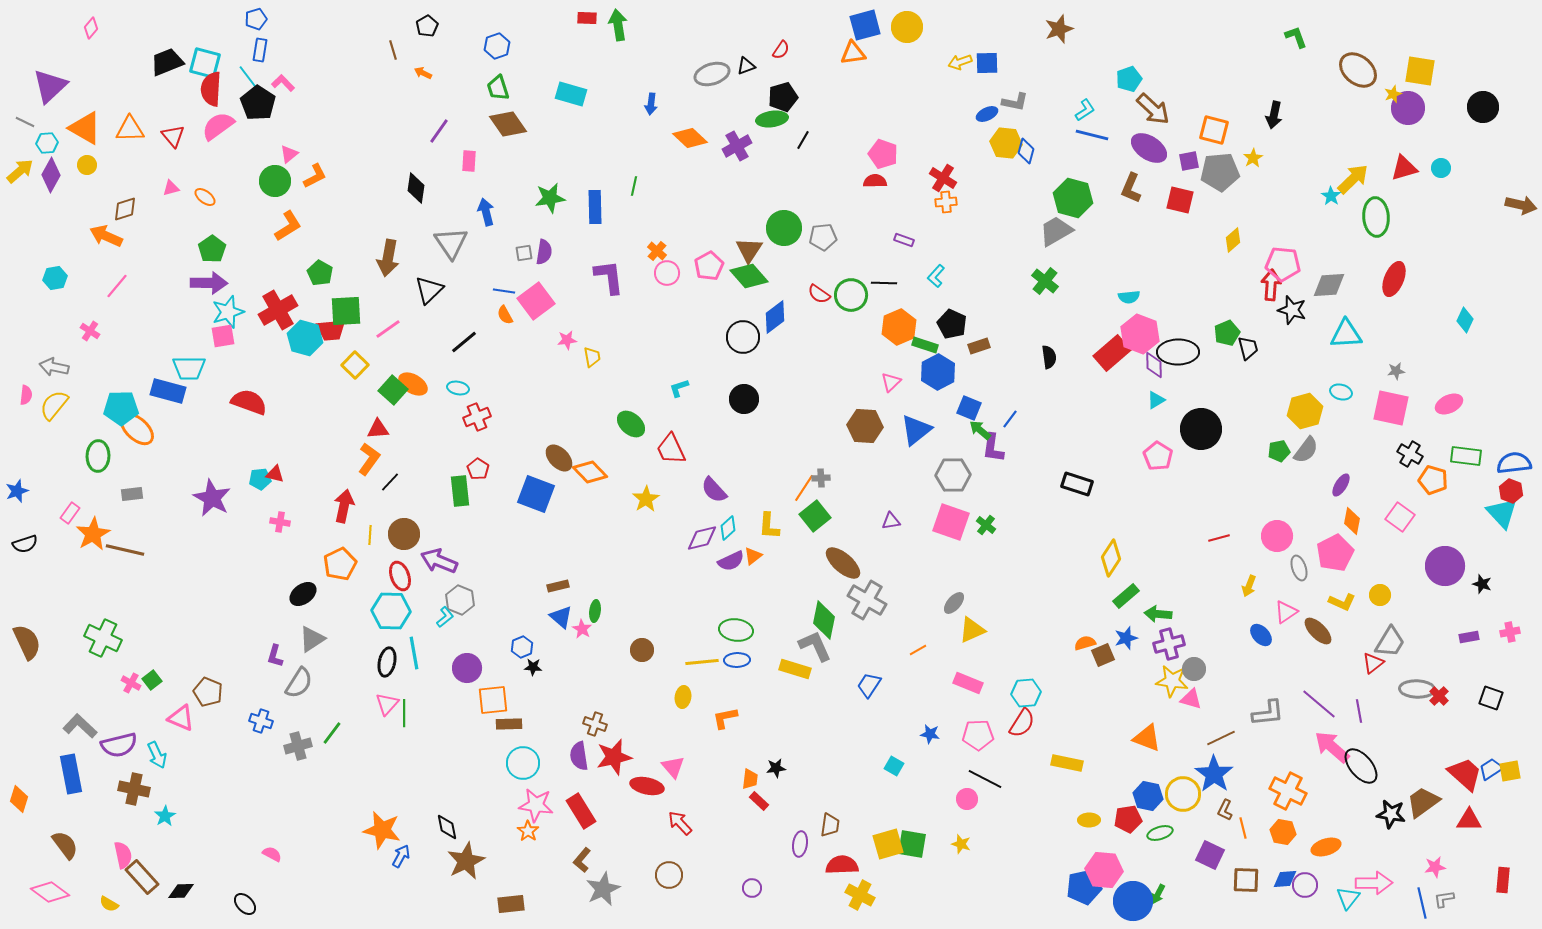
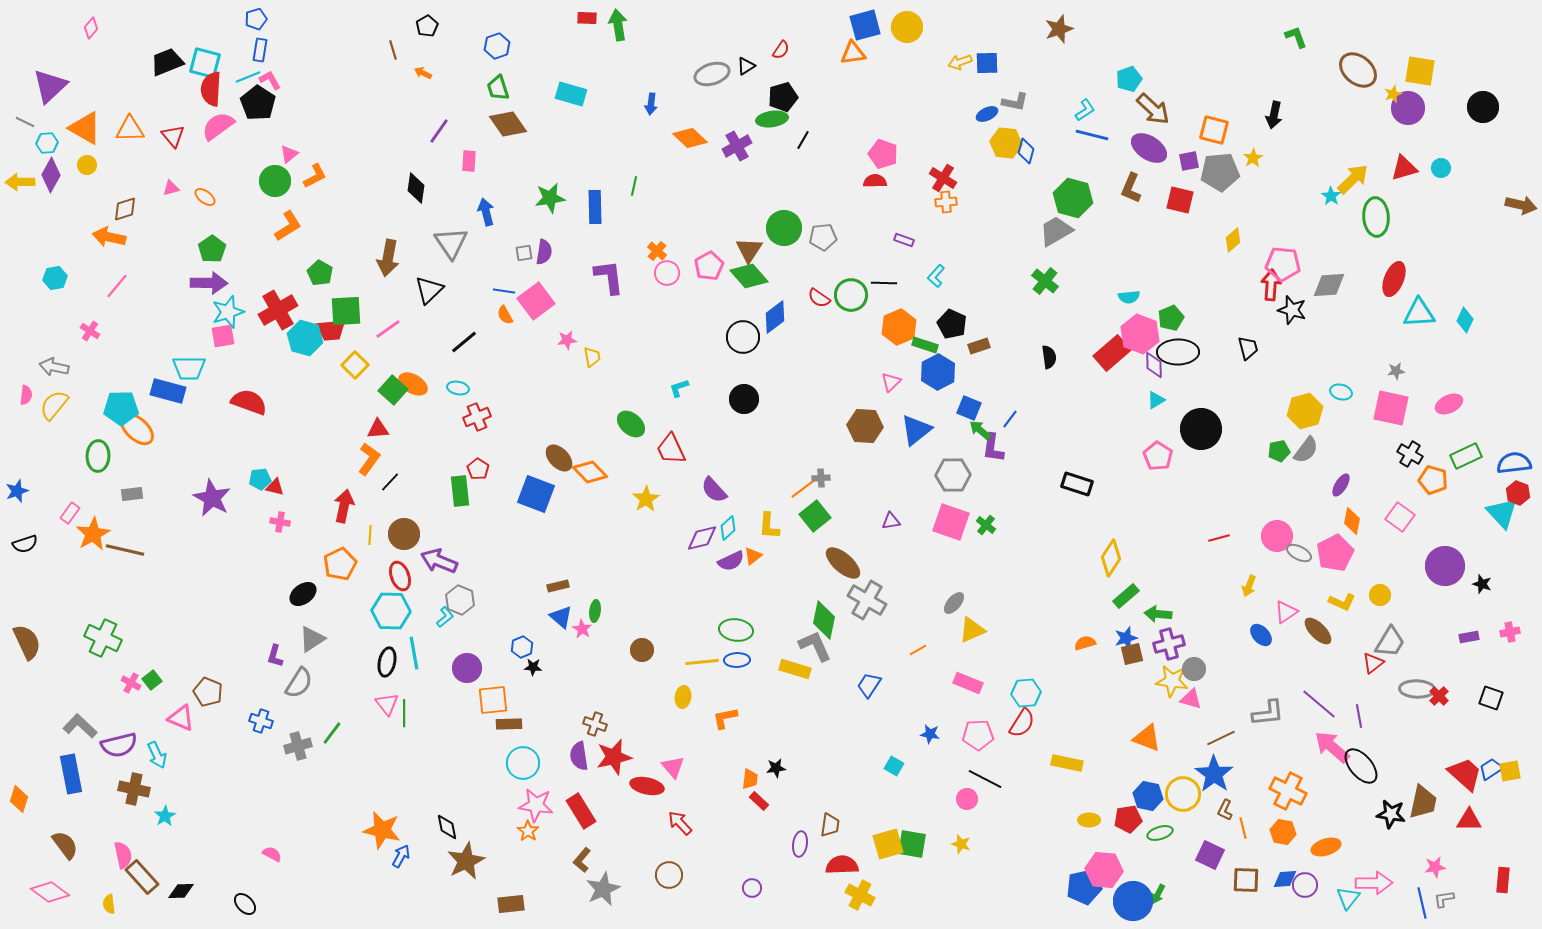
black triangle at (746, 66): rotated 12 degrees counterclockwise
cyan line at (248, 77): rotated 75 degrees counterclockwise
pink L-shape at (283, 83): moved 13 px left, 3 px up; rotated 15 degrees clockwise
yellow arrow at (20, 171): moved 11 px down; rotated 140 degrees counterclockwise
orange arrow at (106, 236): moved 3 px right, 1 px down; rotated 12 degrees counterclockwise
red semicircle at (819, 294): moved 4 px down
green pentagon at (1227, 333): moved 56 px left, 15 px up
cyan triangle at (1346, 334): moved 73 px right, 21 px up
green rectangle at (1466, 456): rotated 32 degrees counterclockwise
red triangle at (275, 474): moved 13 px down
orange line at (804, 488): rotated 20 degrees clockwise
red hexagon at (1511, 491): moved 7 px right, 2 px down
gray ellipse at (1299, 568): moved 15 px up; rotated 45 degrees counterclockwise
brown square at (1103, 655): moved 29 px right, 1 px up; rotated 10 degrees clockwise
pink triangle at (387, 704): rotated 20 degrees counterclockwise
purple line at (1359, 711): moved 5 px down
brown trapezoid at (1423, 802): rotated 138 degrees clockwise
yellow semicircle at (109, 904): rotated 54 degrees clockwise
